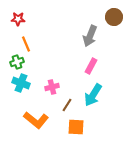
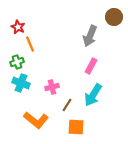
red star: moved 8 px down; rotated 24 degrees clockwise
orange line: moved 4 px right
